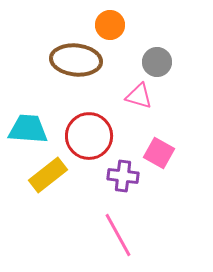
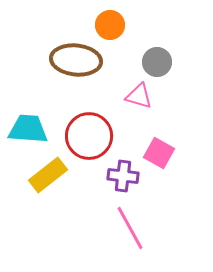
pink line: moved 12 px right, 7 px up
